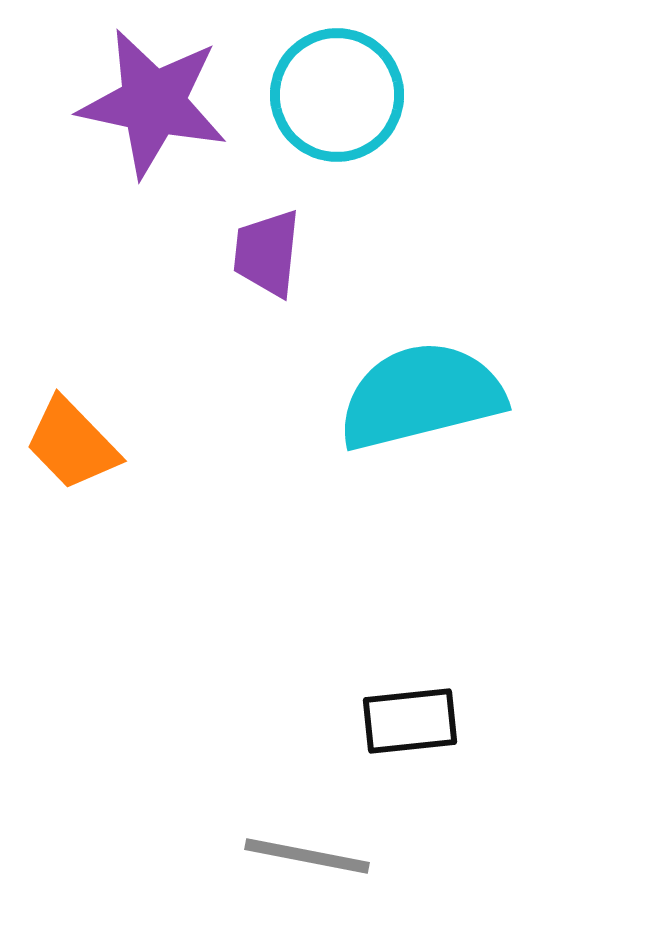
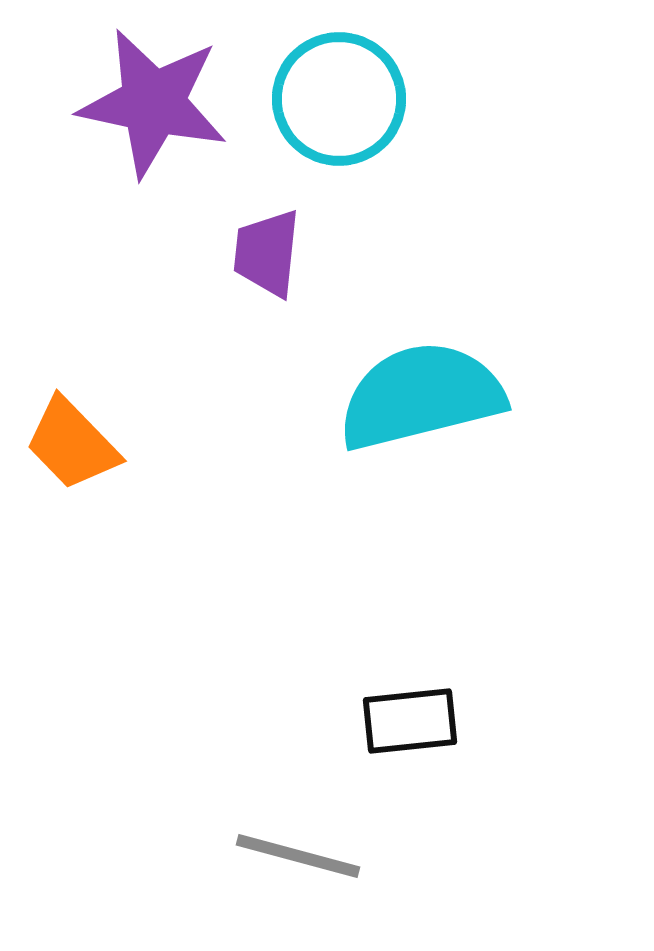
cyan circle: moved 2 px right, 4 px down
gray line: moved 9 px left; rotated 4 degrees clockwise
